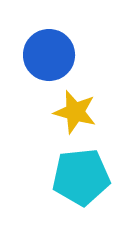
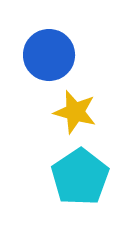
cyan pentagon: moved 1 px left; rotated 28 degrees counterclockwise
